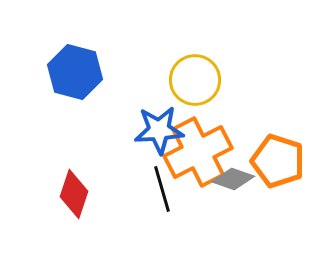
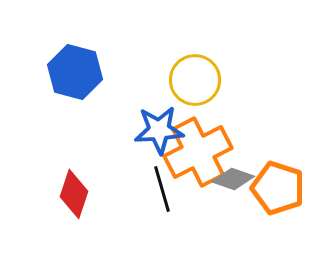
orange pentagon: moved 27 px down
